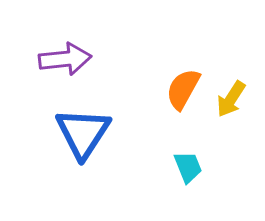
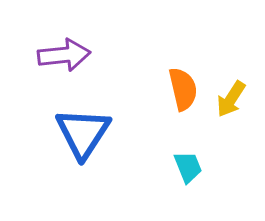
purple arrow: moved 1 px left, 4 px up
orange semicircle: rotated 138 degrees clockwise
